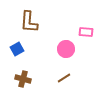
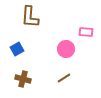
brown L-shape: moved 1 px right, 5 px up
